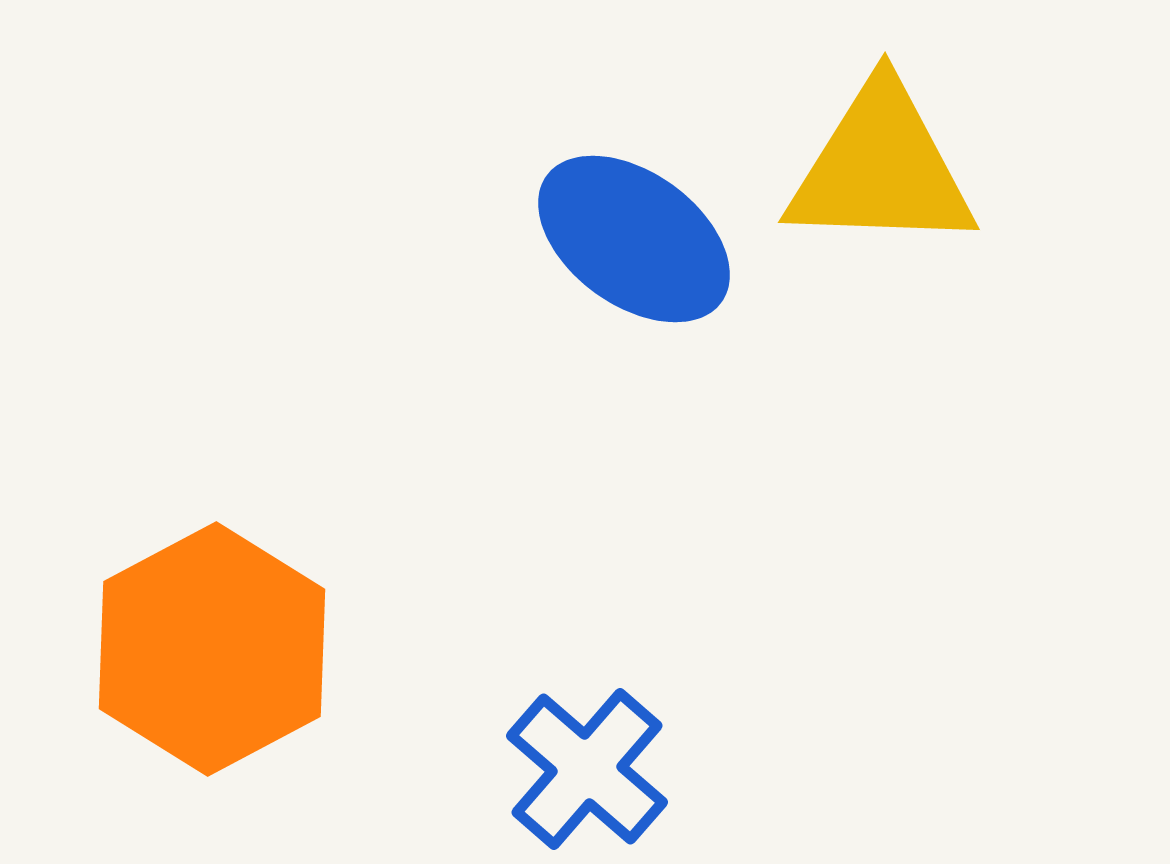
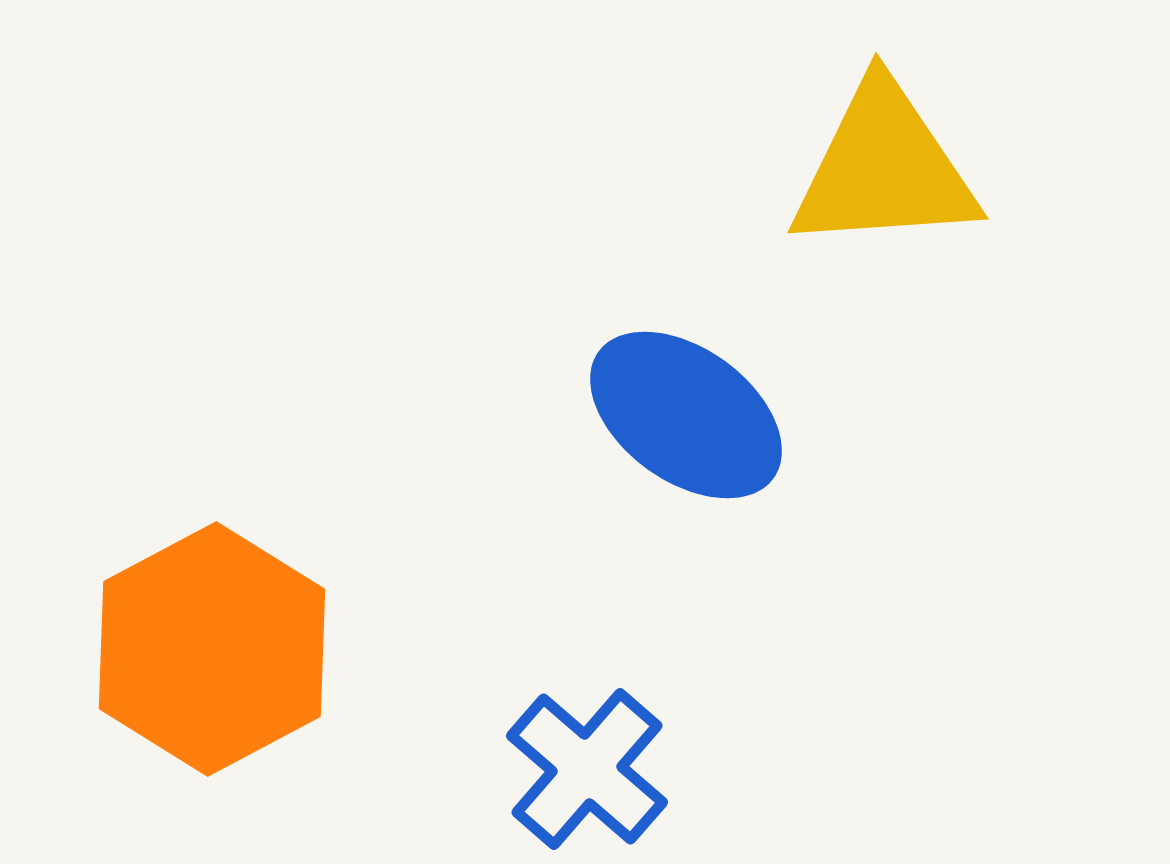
yellow triangle: moved 3 px right; rotated 6 degrees counterclockwise
blue ellipse: moved 52 px right, 176 px down
